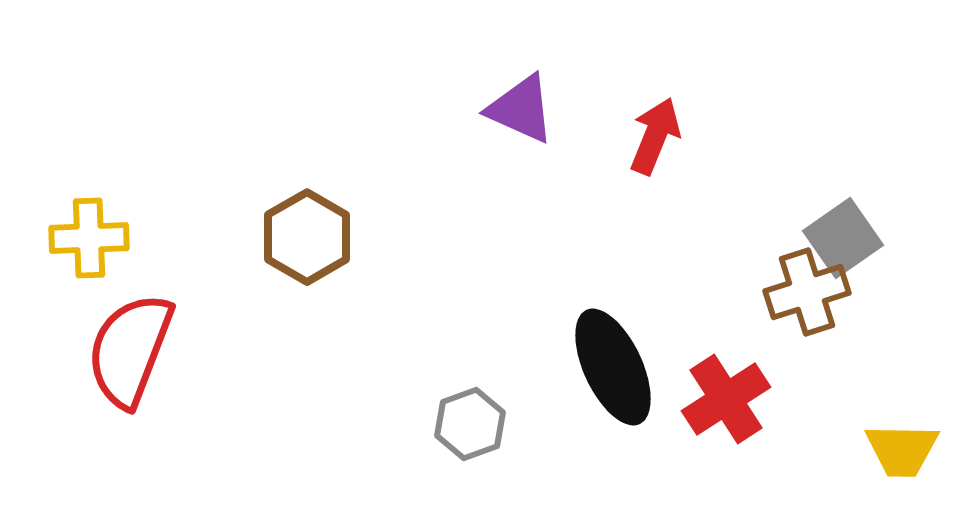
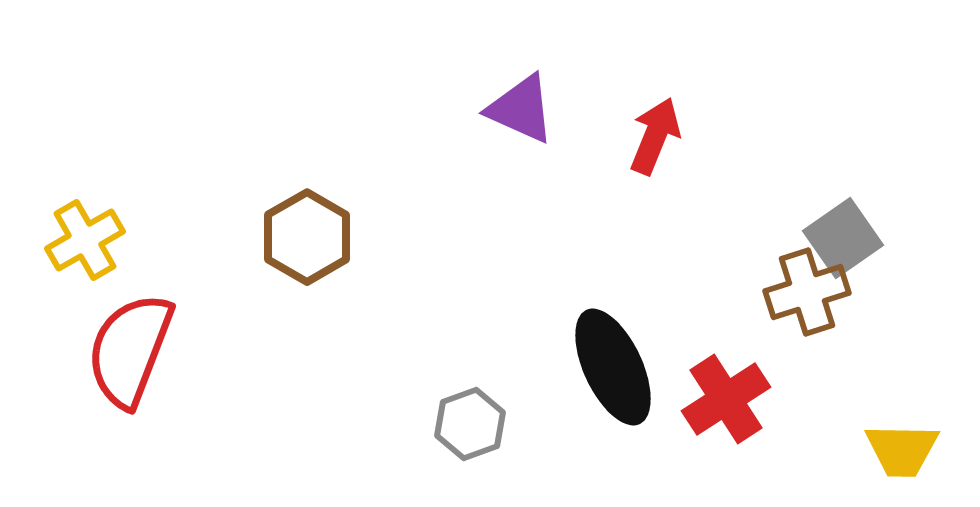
yellow cross: moved 4 px left, 2 px down; rotated 28 degrees counterclockwise
